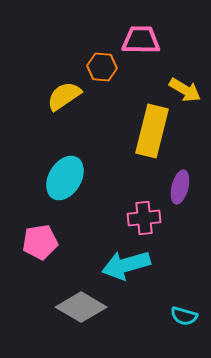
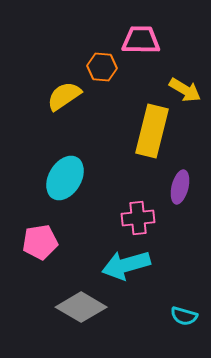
pink cross: moved 6 px left
